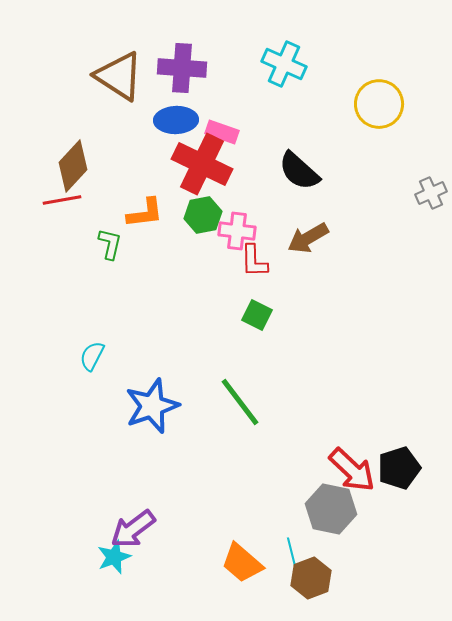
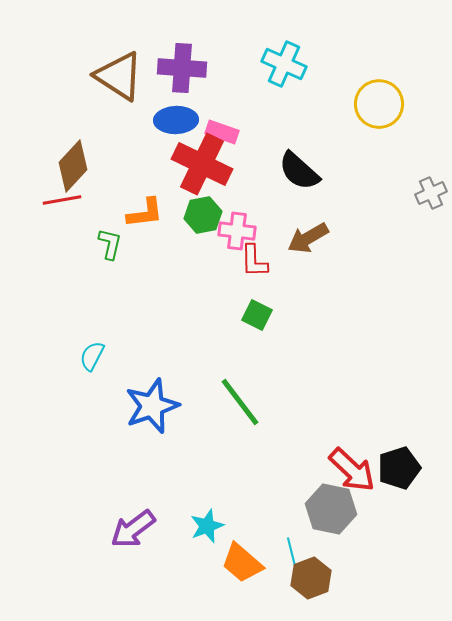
cyan star: moved 93 px right, 31 px up
